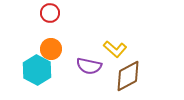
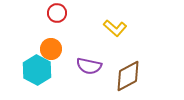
red circle: moved 7 px right
yellow L-shape: moved 21 px up
